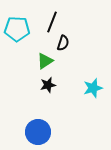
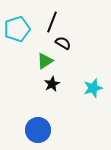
cyan pentagon: rotated 20 degrees counterclockwise
black semicircle: rotated 77 degrees counterclockwise
black star: moved 4 px right, 1 px up; rotated 14 degrees counterclockwise
blue circle: moved 2 px up
